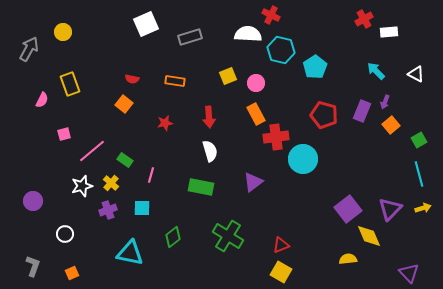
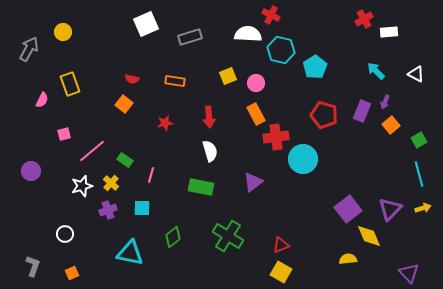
purple circle at (33, 201): moved 2 px left, 30 px up
